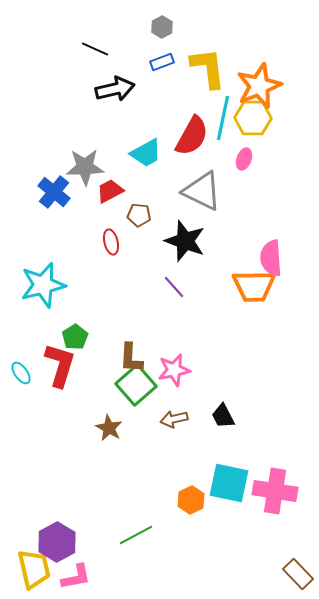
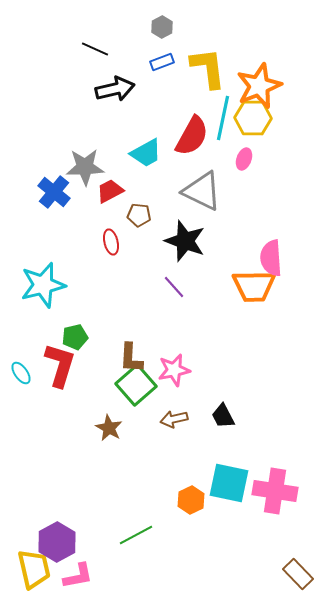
green pentagon: rotated 20 degrees clockwise
pink L-shape: moved 2 px right, 1 px up
